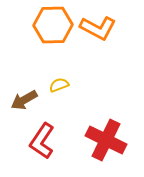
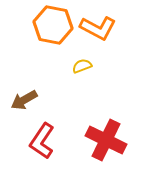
orange hexagon: rotated 12 degrees clockwise
yellow semicircle: moved 23 px right, 19 px up
